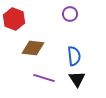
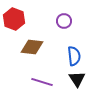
purple circle: moved 6 px left, 7 px down
brown diamond: moved 1 px left, 1 px up
purple line: moved 2 px left, 4 px down
